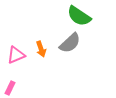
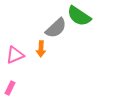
gray semicircle: moved 14 px left, 15 px up
orange arrow: rotated 21 degrees clockwise
pink triangle: moved 1 px left
